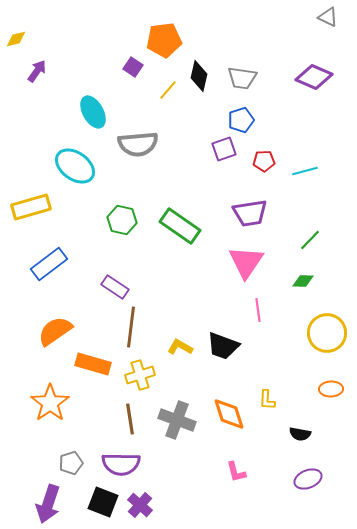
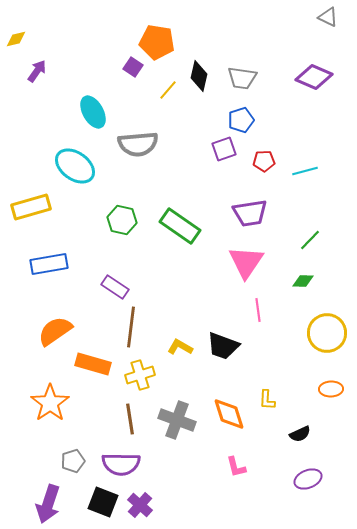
orange pentagon at (164, 40): moved 7 px left, 2 px down; rotated 16 degrees clockwise
blue rectangle at (49, 264): rotated 27 degrees clockwise
black semicircle at (300, 434): rotated 35 degrees counterclockwise
gray pentagon at (71, 463): moved 2 px right, 2 px up
pink L-shape at (236, 472): moved 5 px up
